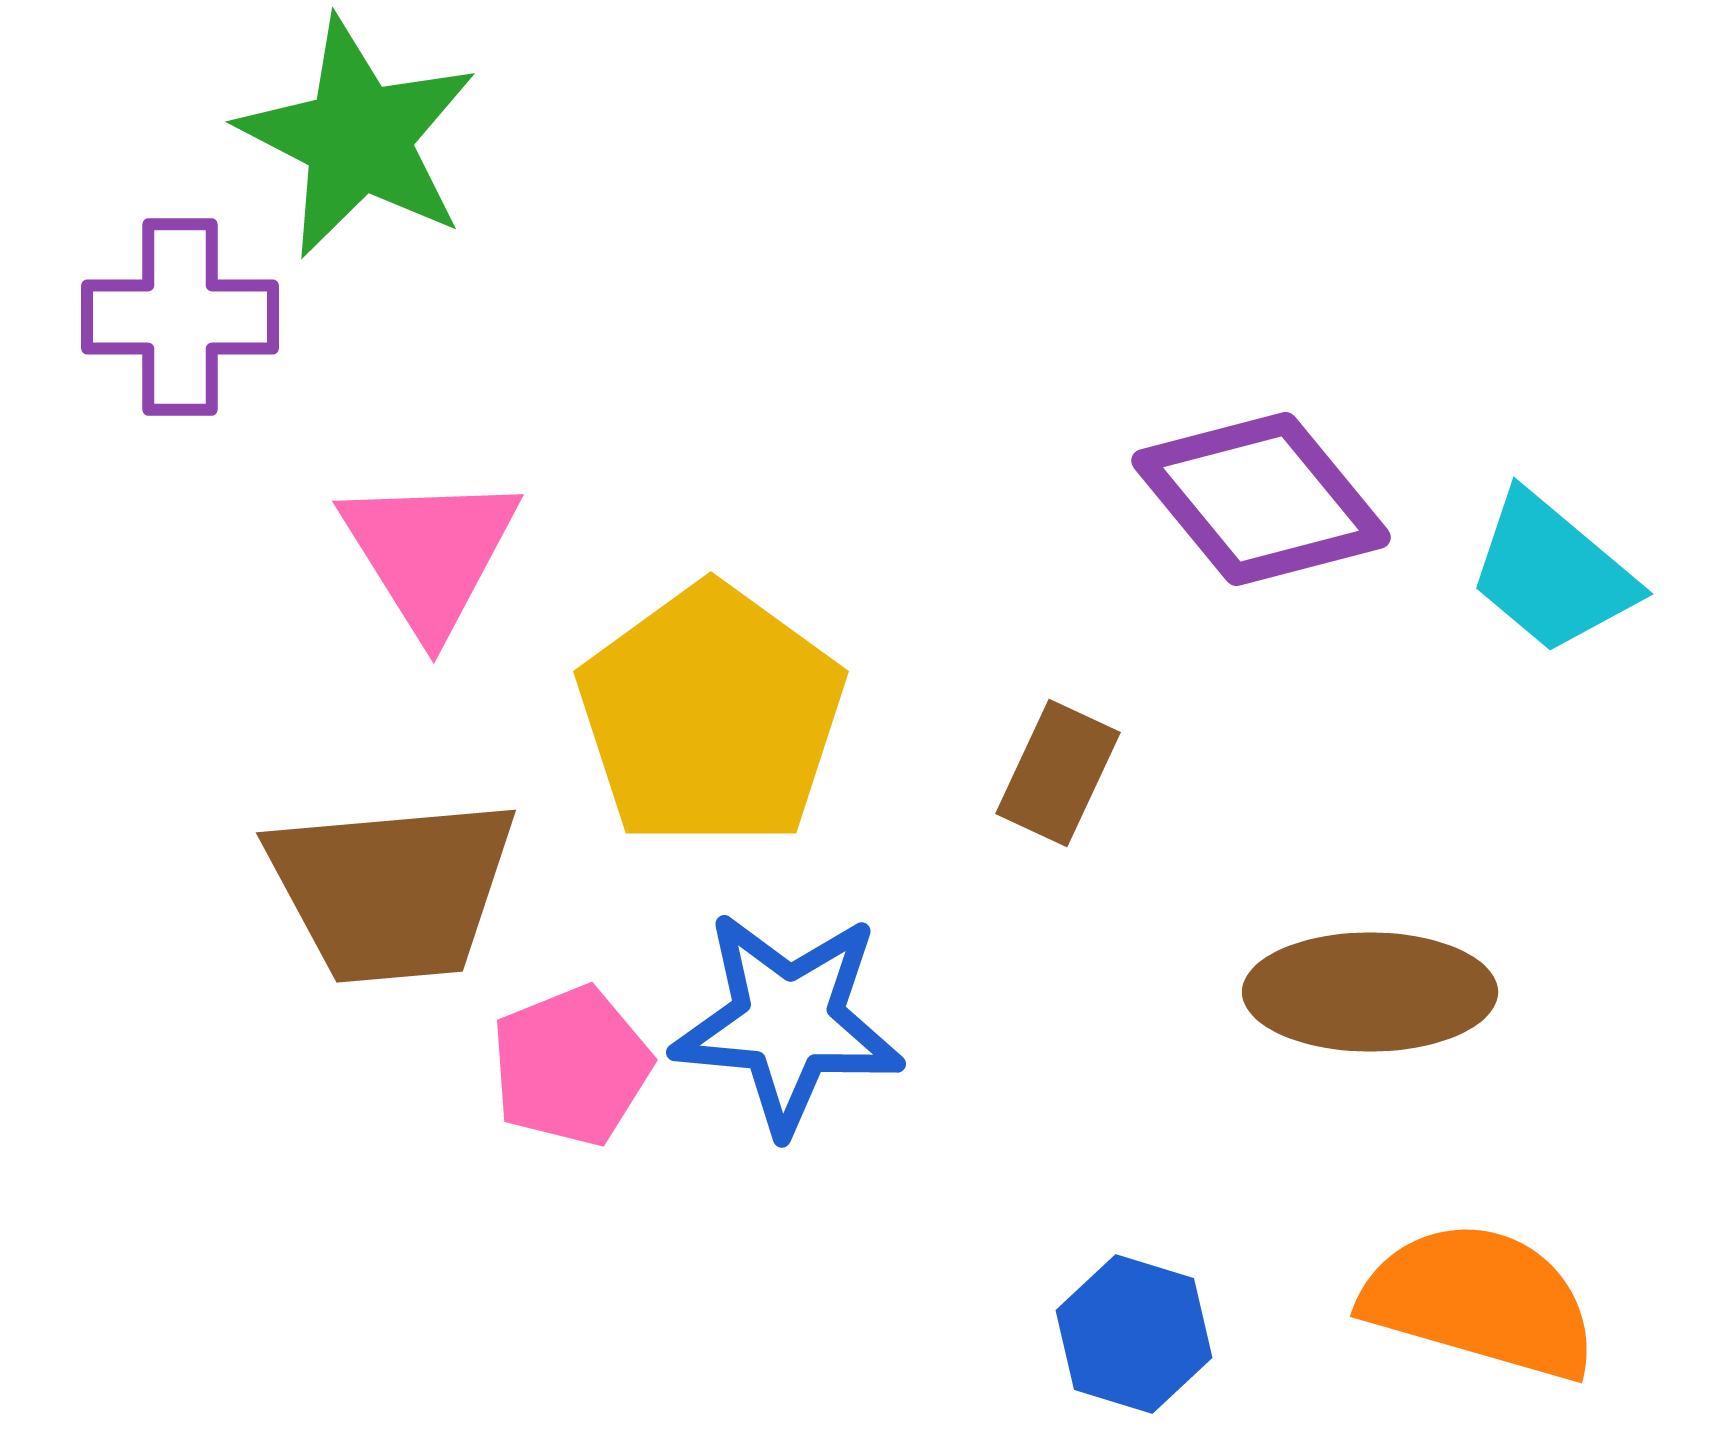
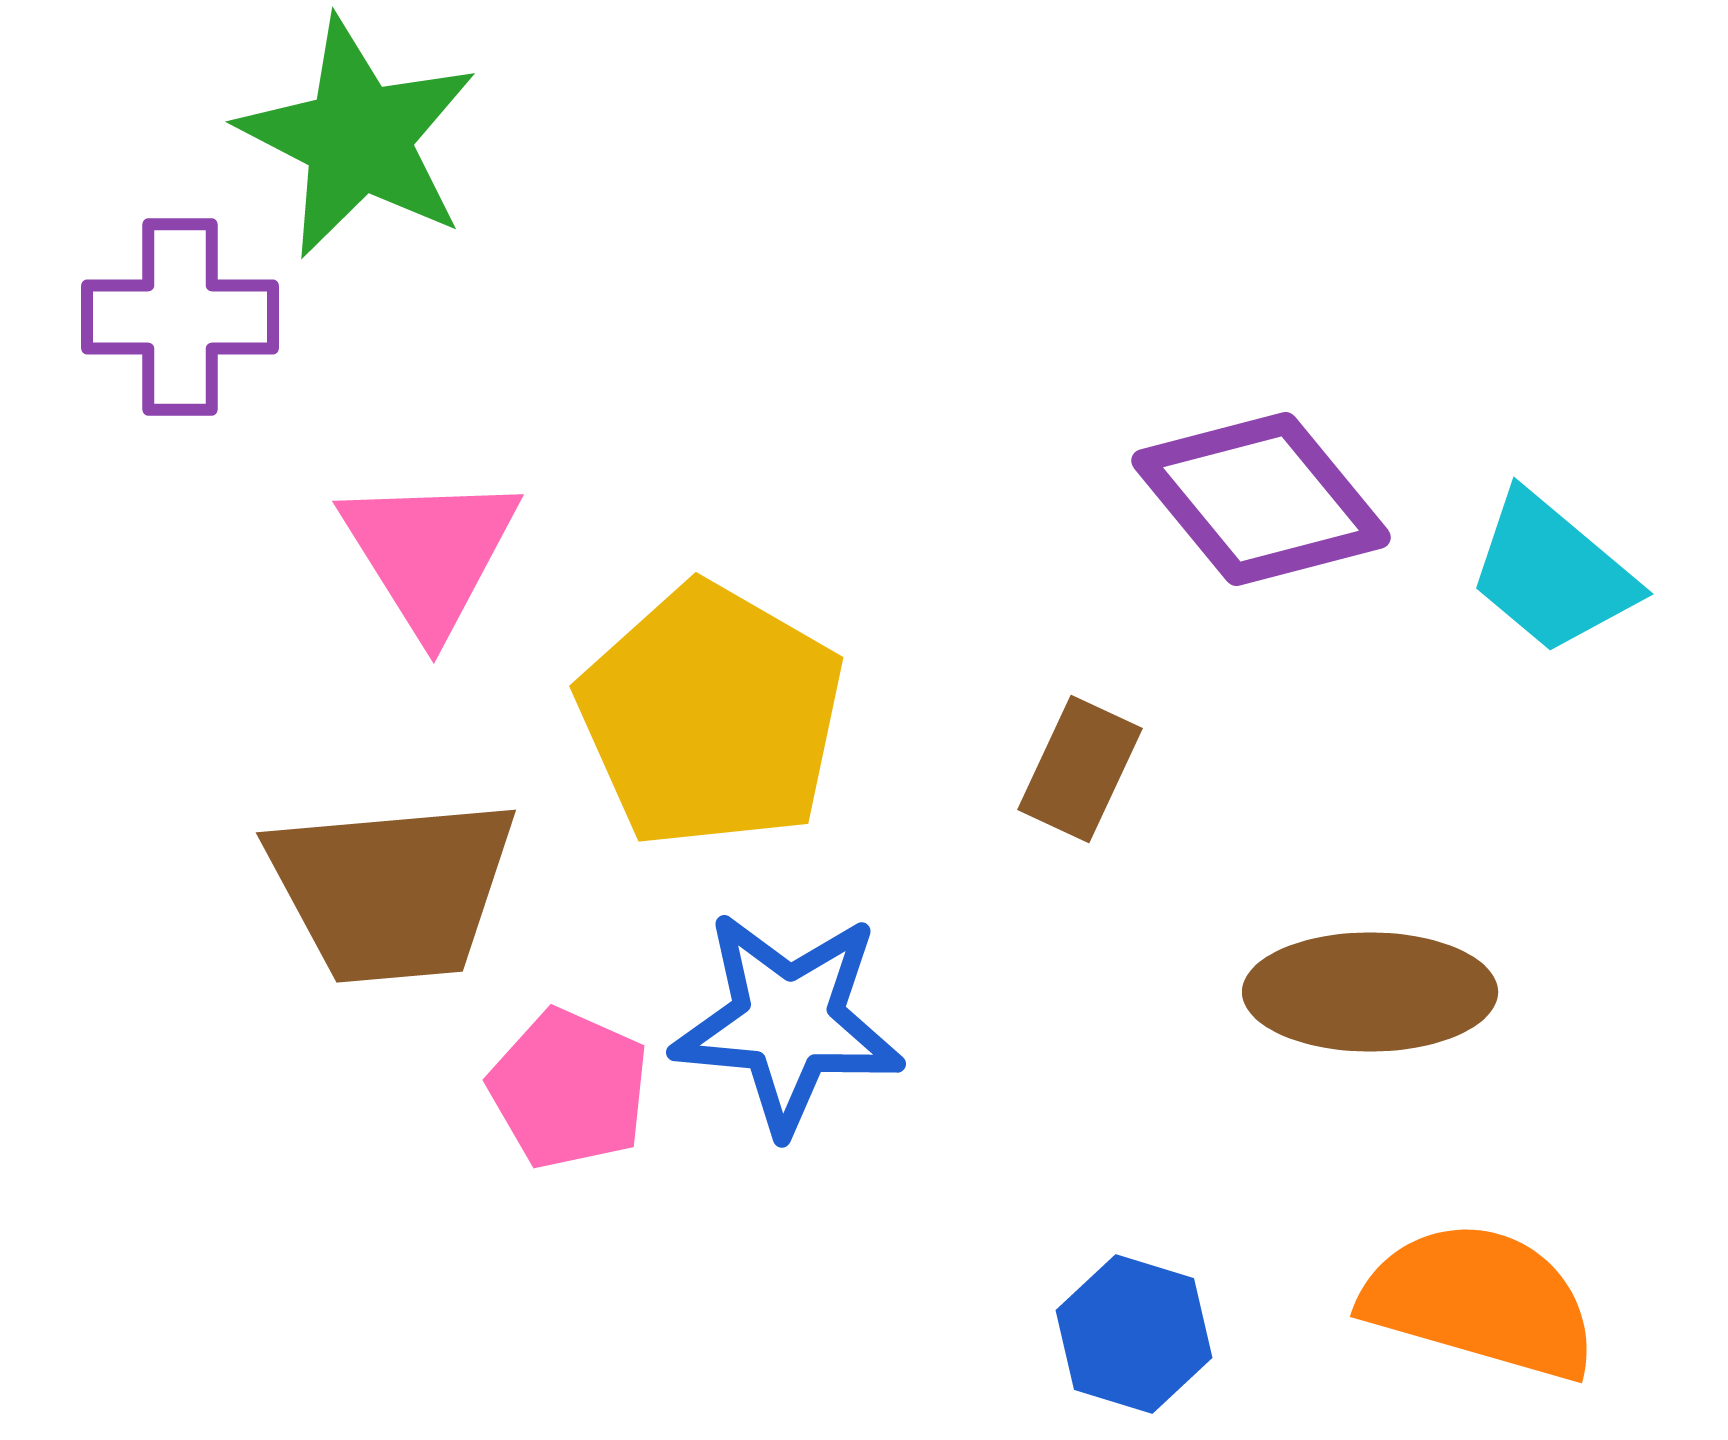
yellow pentagon: rotated 6 degrees counterclockwise
brown rectangle: moved 22 px right, 4 px up
pink pentagon: moved 2 px left, 23 px down; rotated 26 degrees counterclockwise
